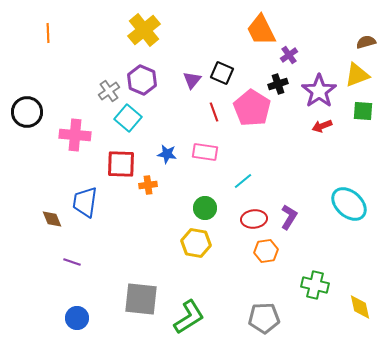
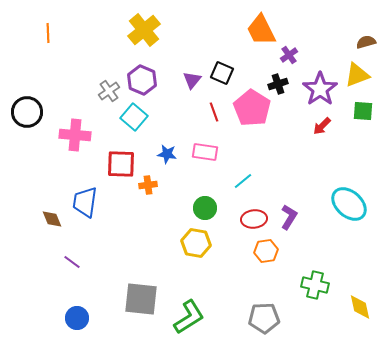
purple star: moved 1 px right, 2 px up
cyan square: moved 6 px right, 1 px up
red arrow: rotated 24 degrees counterclockwise
purple line: rotated 18 degrees clockwise
